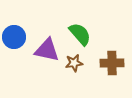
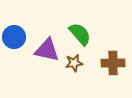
brown cross: moved 1 px right
